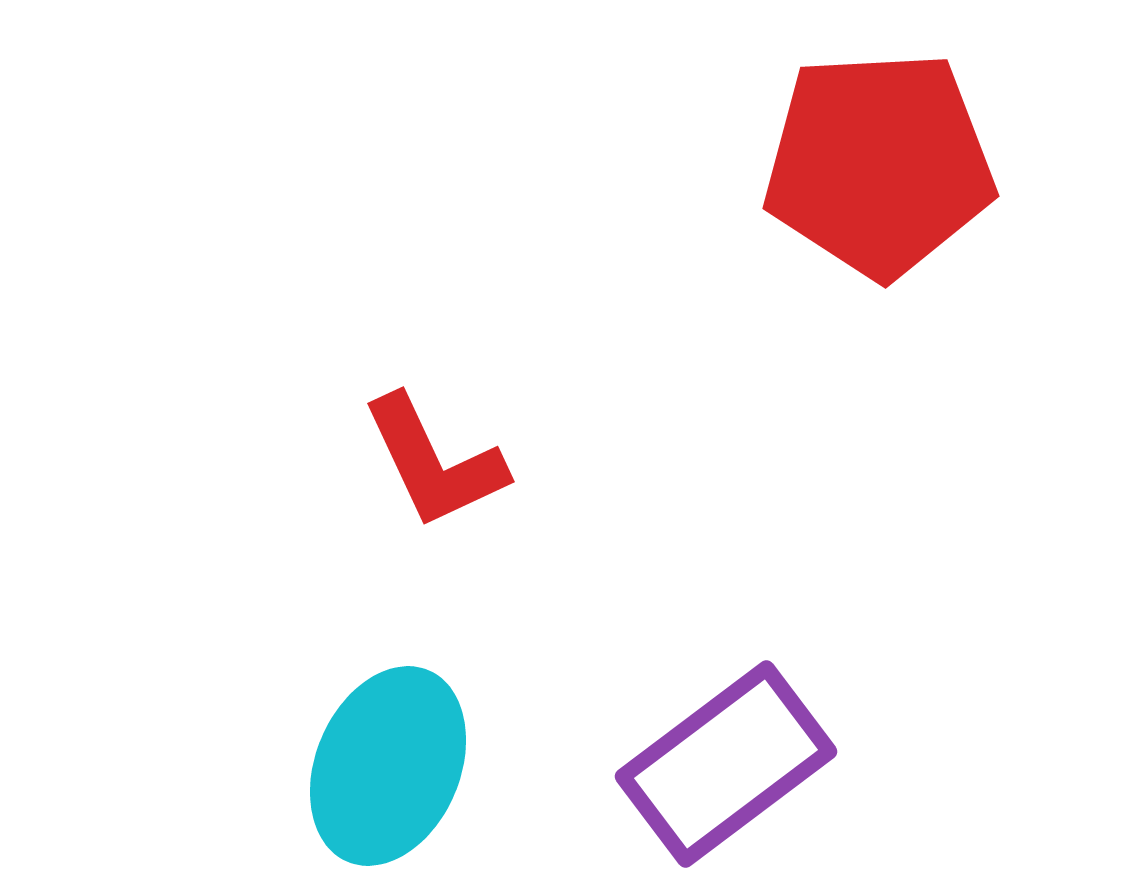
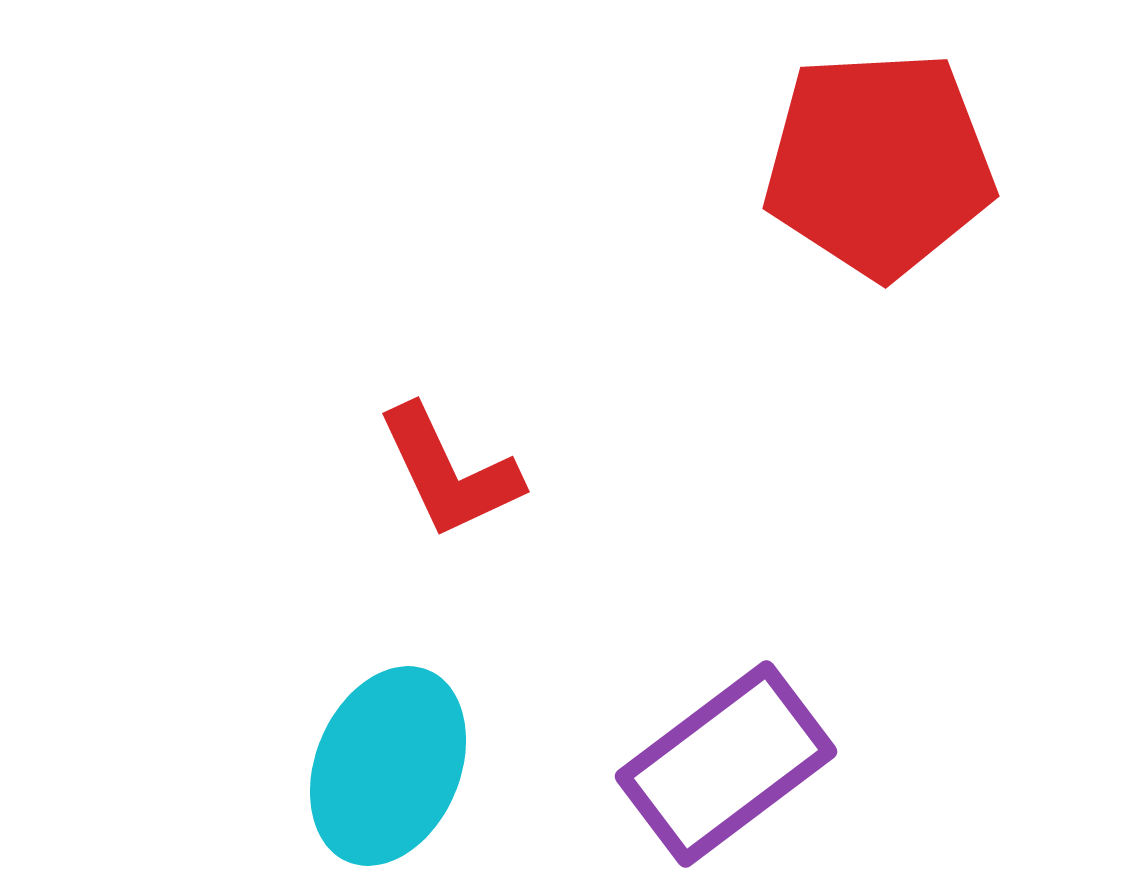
red L-shape: moved 15 px right, 10 px down
